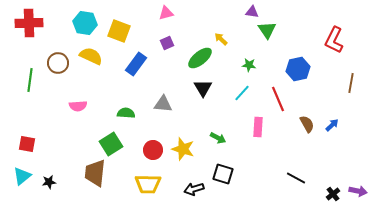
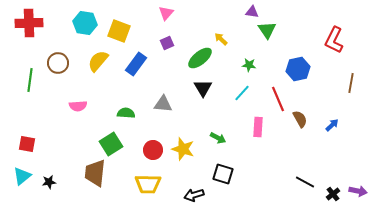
pink triangle: rotated 35 degrees counterclockwise
yellow semicircle: moved 7 px right, 5 px down; rotated 75 degrees counterclockwise
brown semicircle: moved 7 px left, 5 px up
black line: moved 9 px right, 4 px down
black arrow: moved 6 px down
